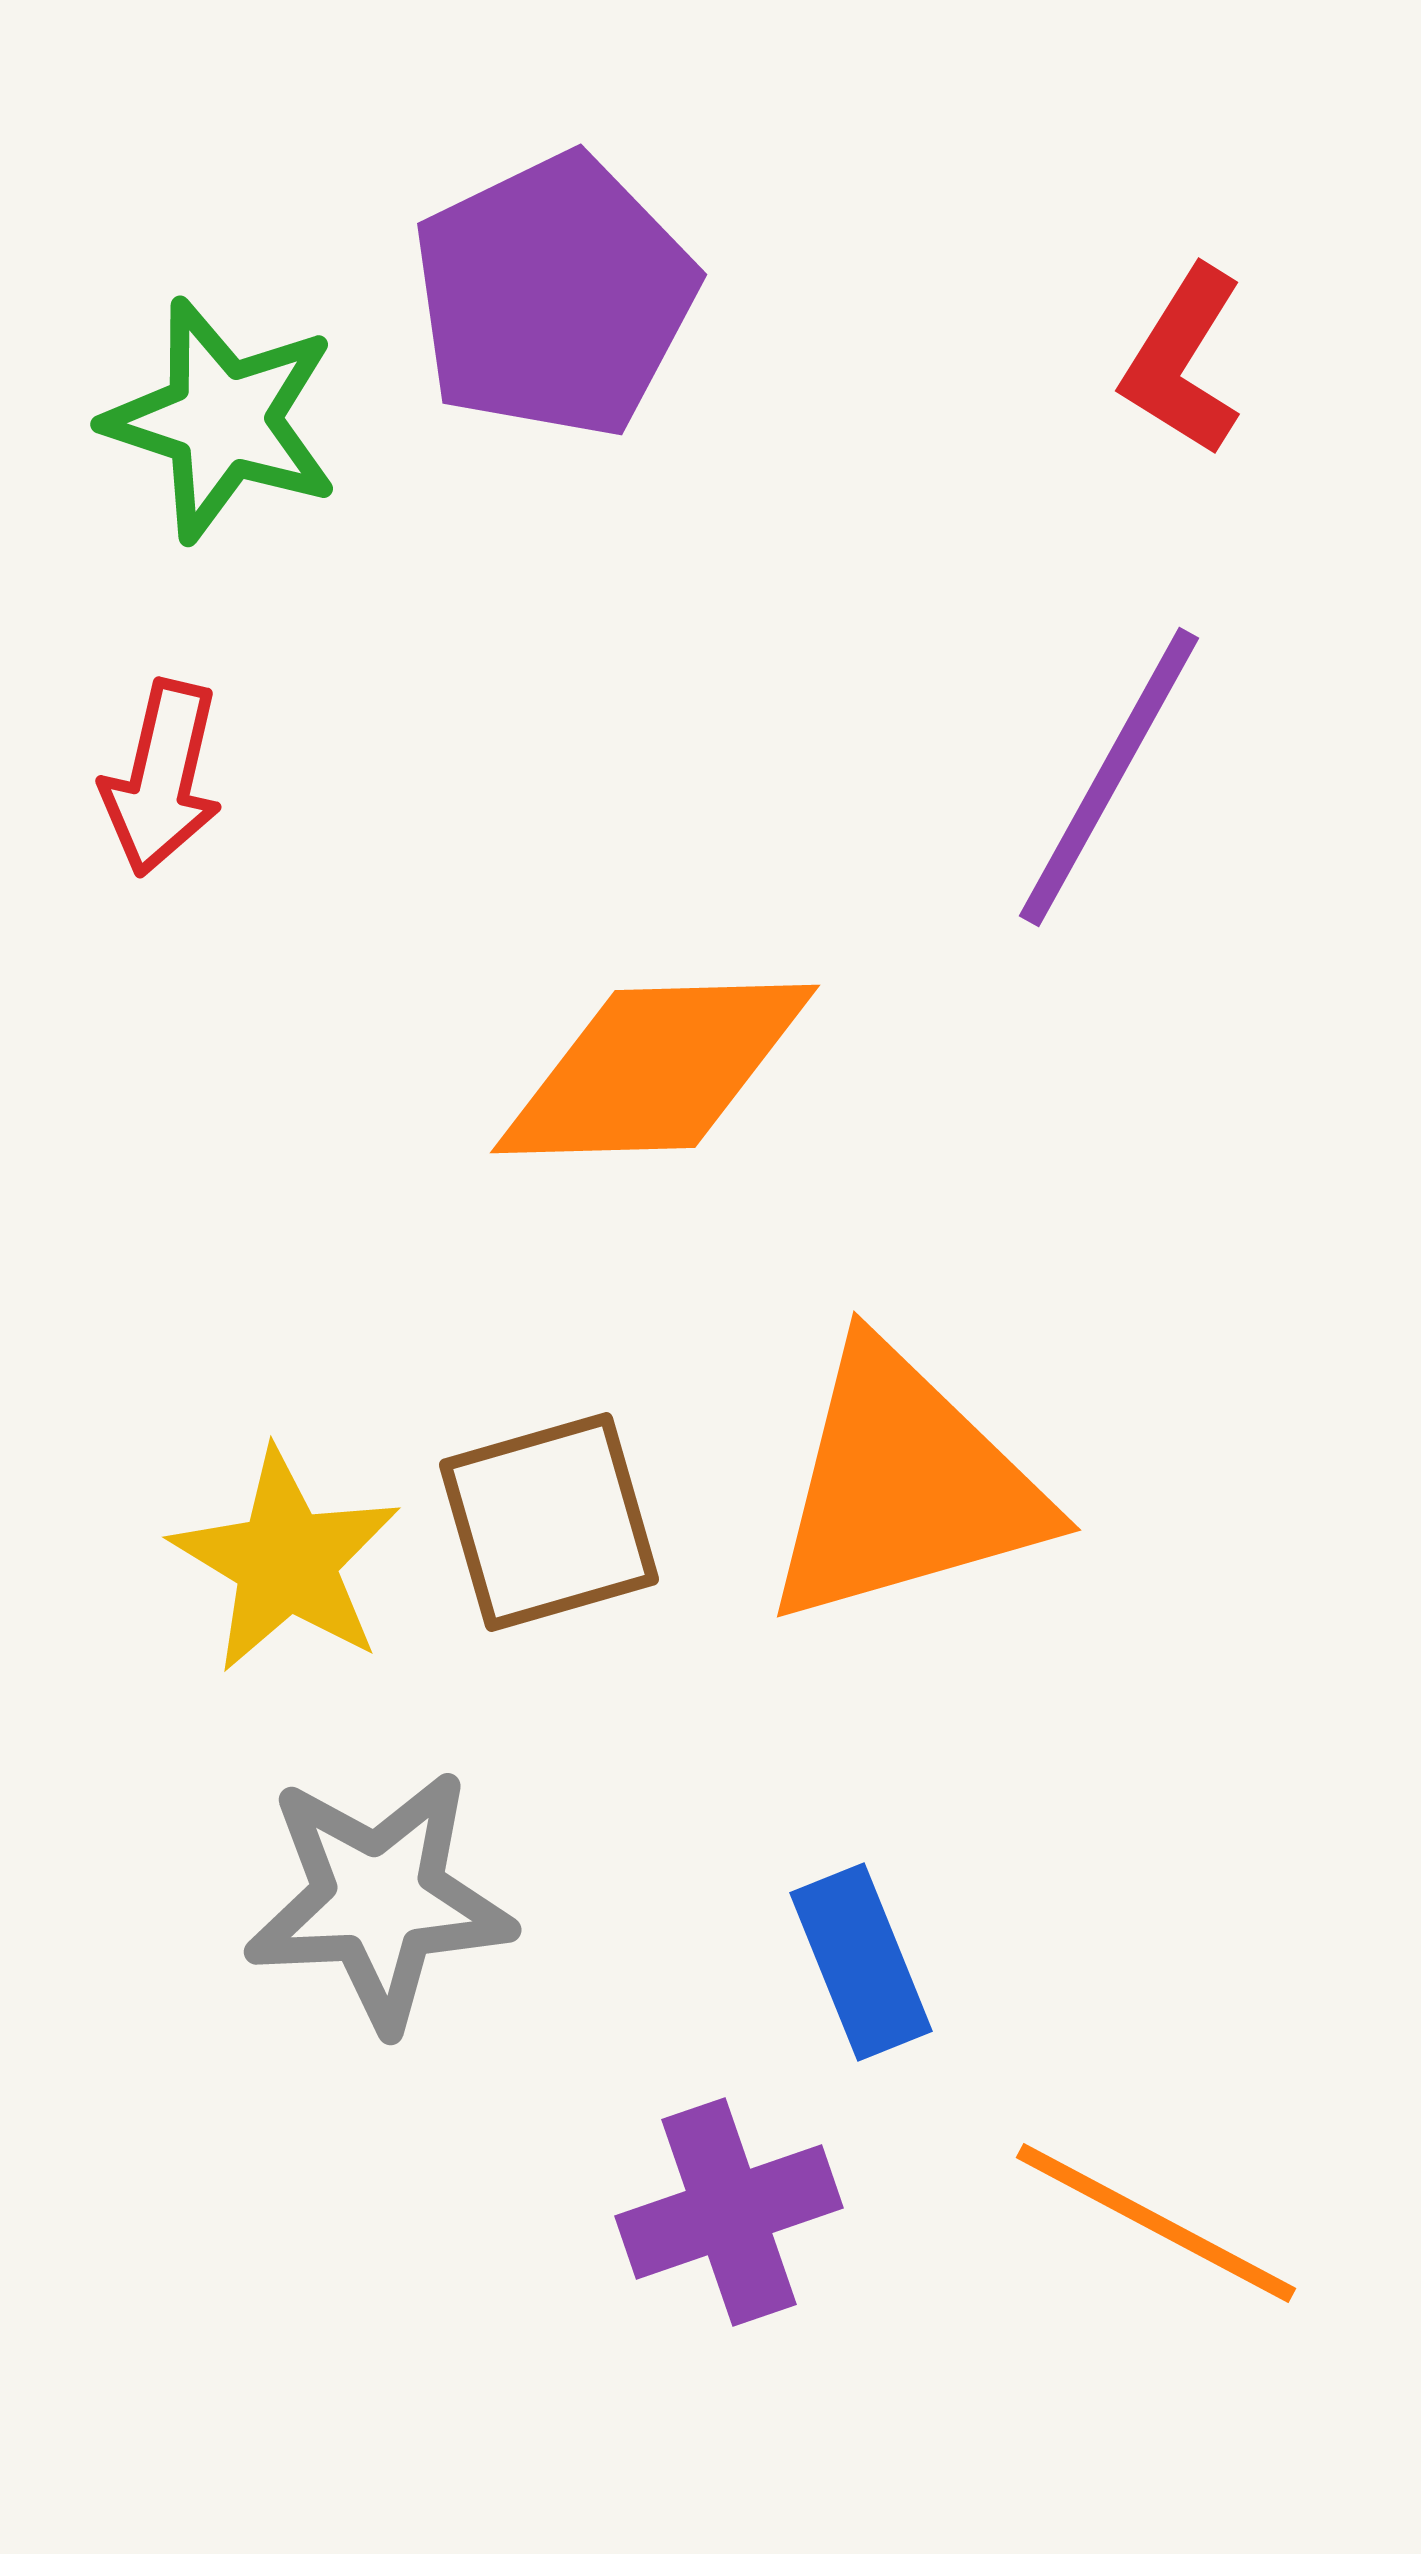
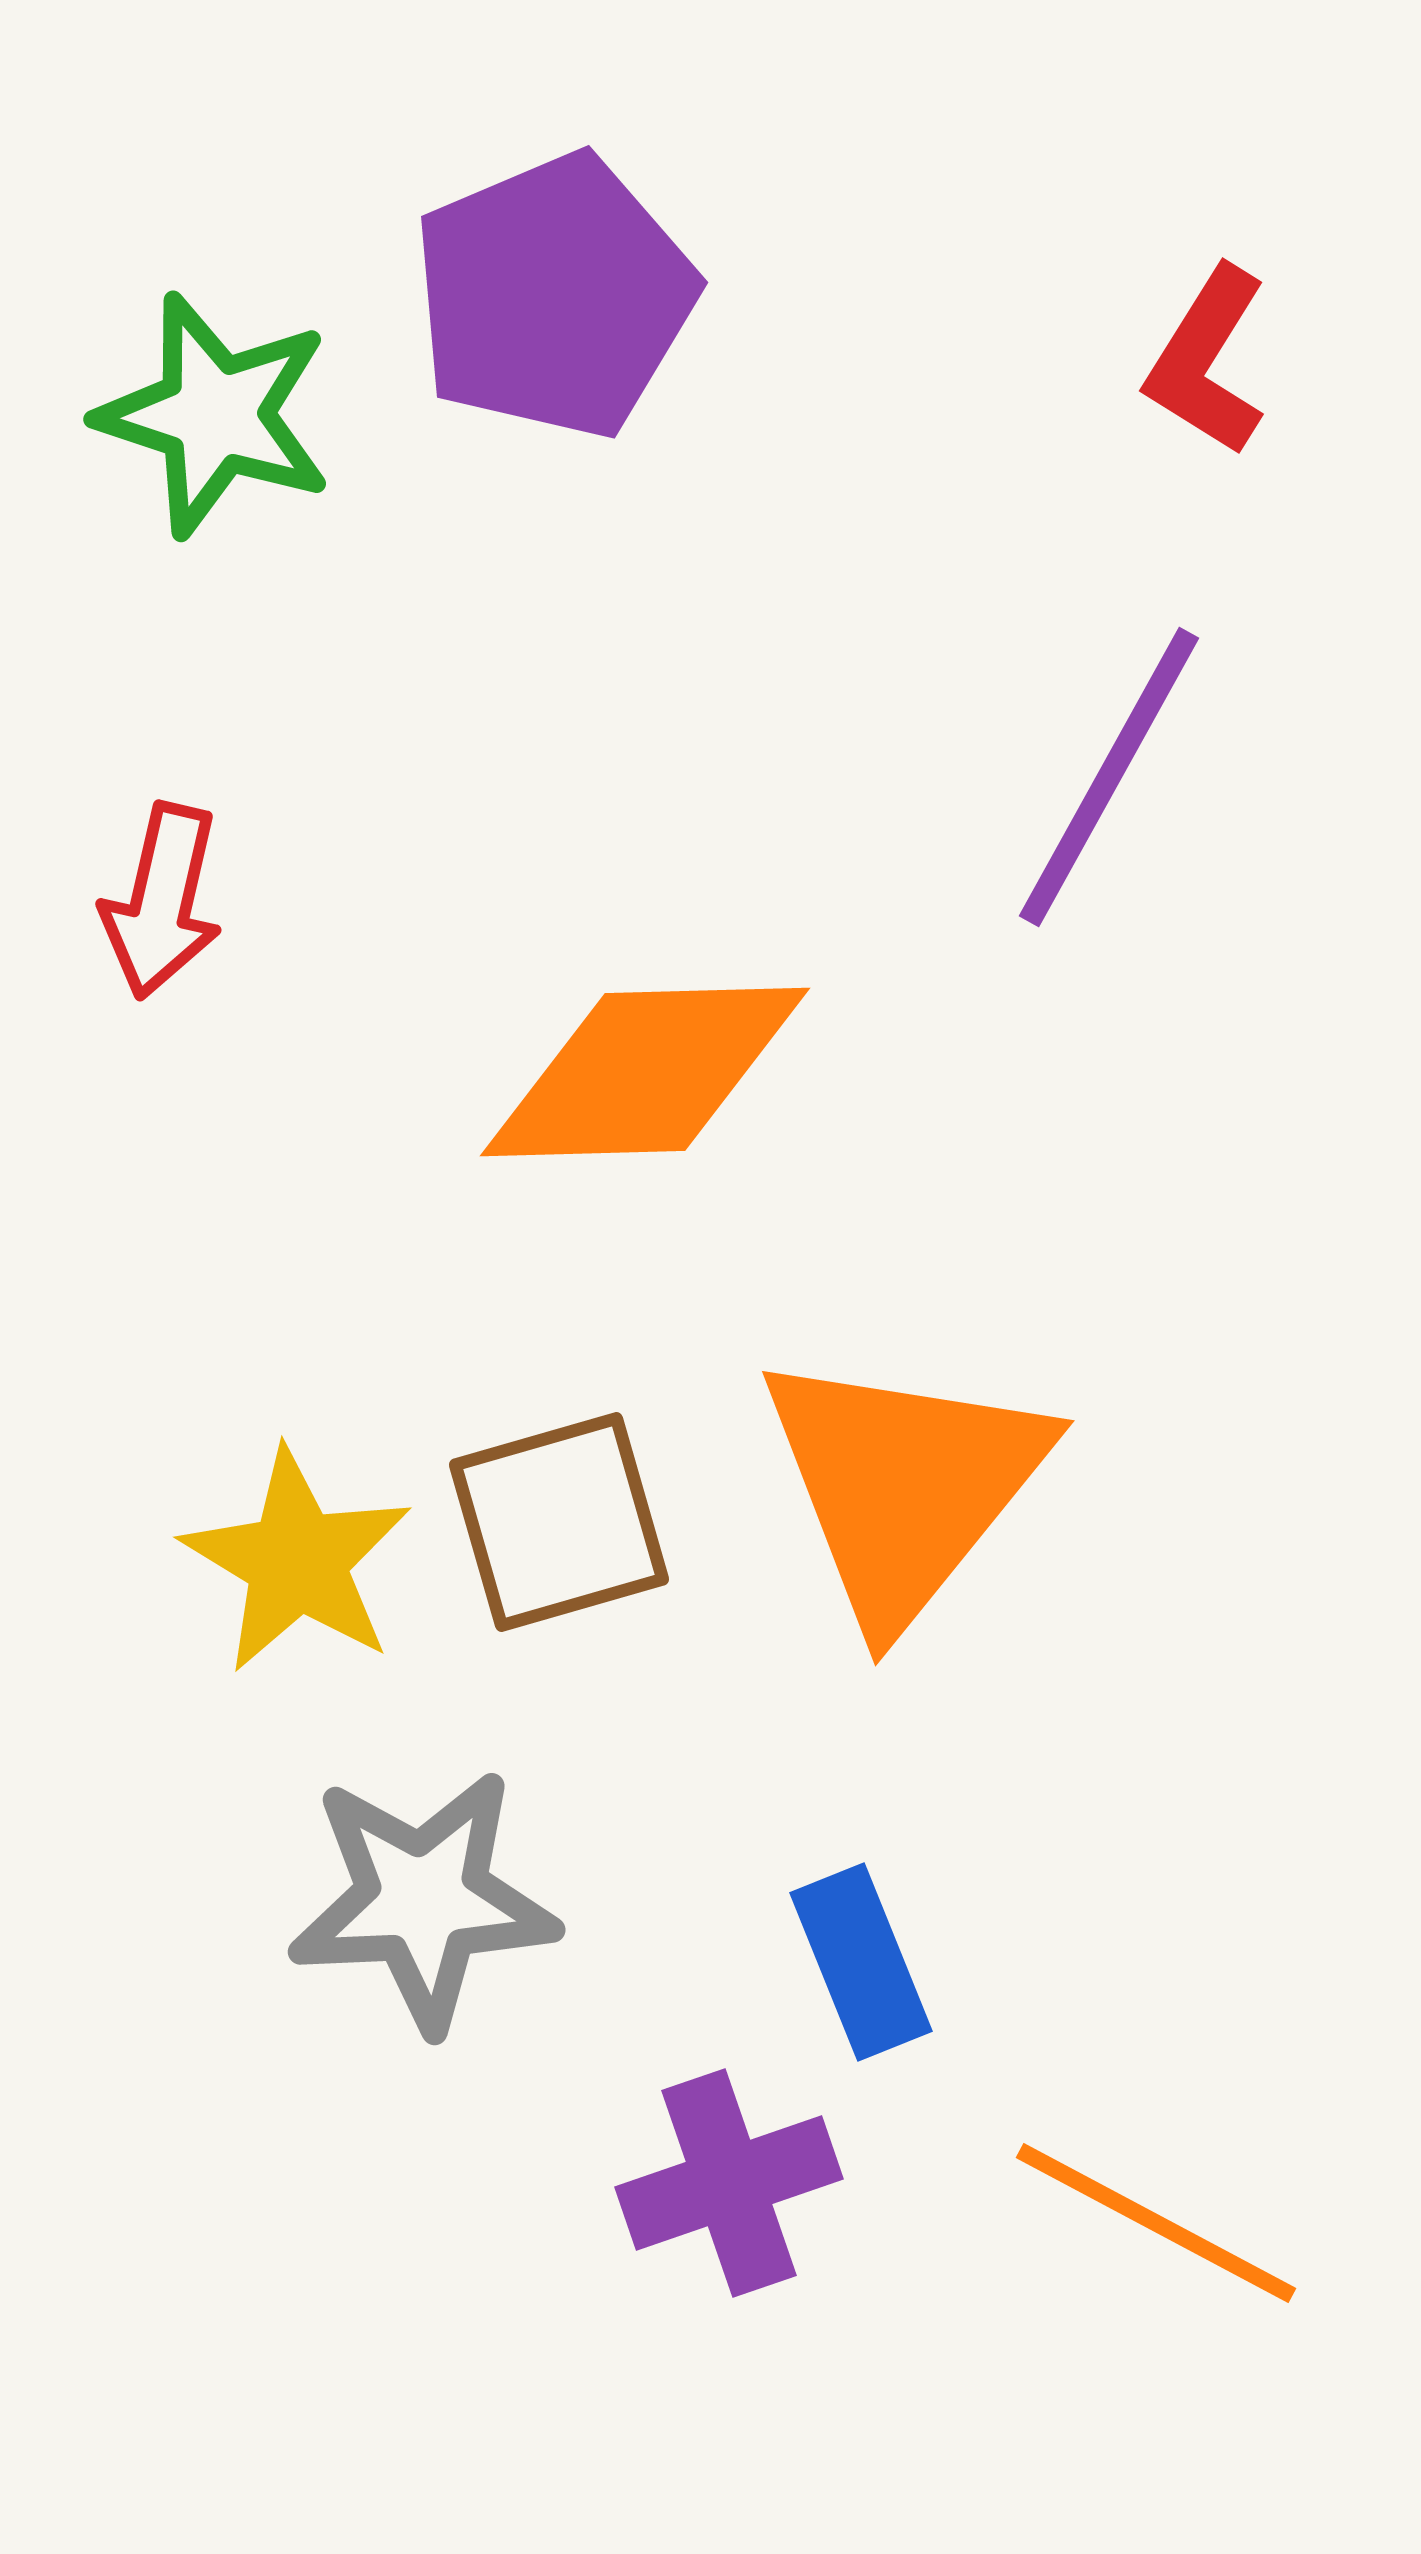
purple pentagon: rotated 3 degrees clockwise
red L-shape: moved 24 px right
green star: moved 7 px left, 5 px up
red arrow: moved 123 px down
orange diamond: moved 10 px left, 3 px down
orange triangle: rotated 35 degrees counterclockwise
brown square: moved 10 px right
yellow star: moved 11 px right
gray star: moved 44 px right
purple cross: moved 29 px up
